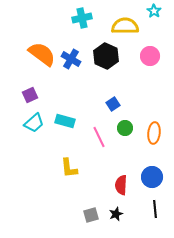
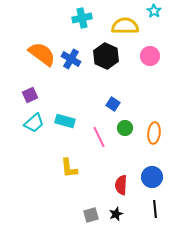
blue square: rotated 24 degrees counterclockwise
